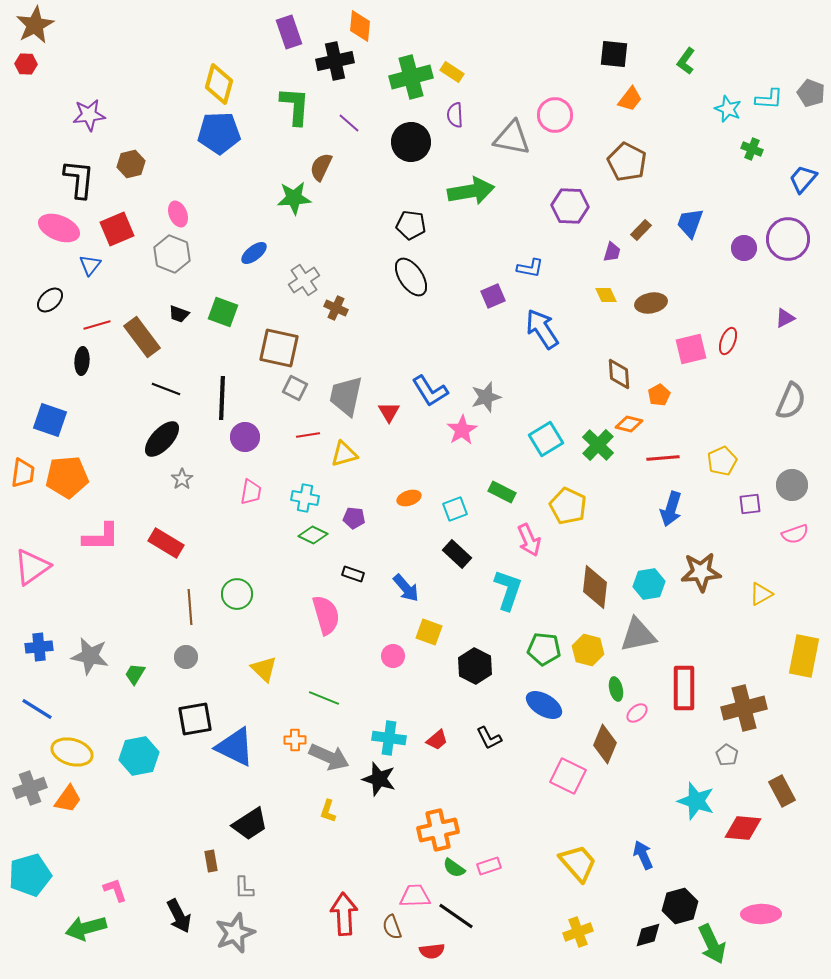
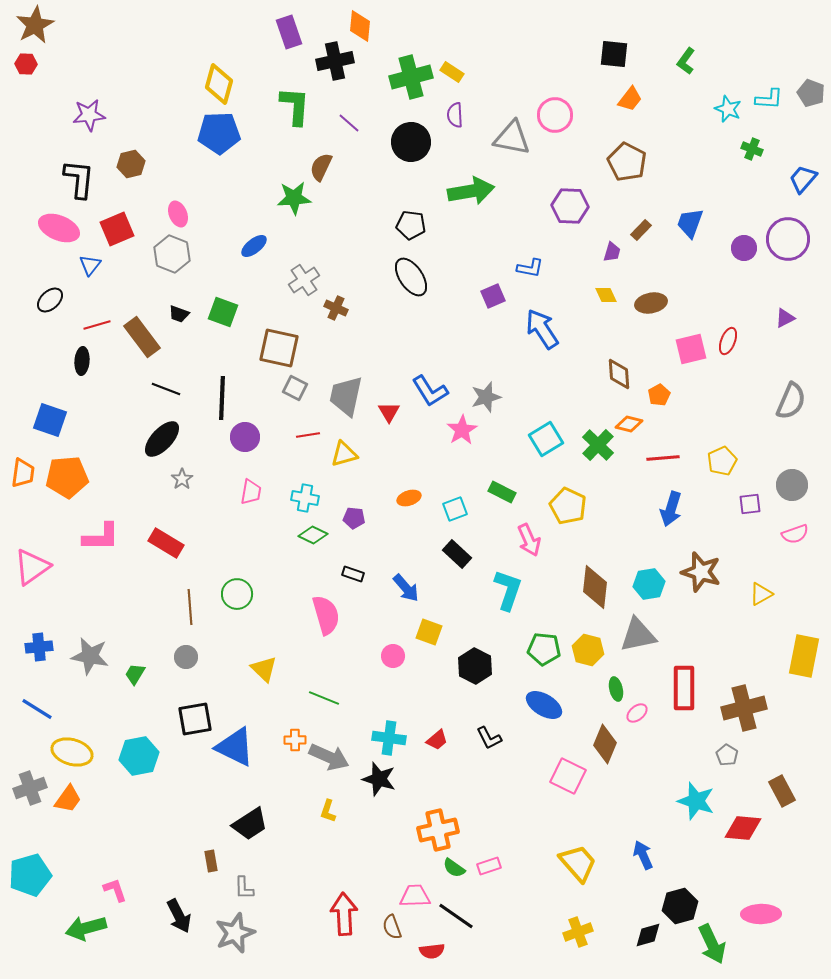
blue ellipse at (254, 253): moved 7 px up
brown star at (701, 572): rotated 21 degrees clockwise
